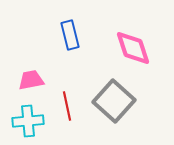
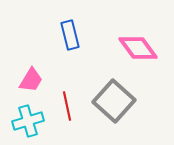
pink diamond: moved 5 px right; rotated 18 degrees counterclockwise
pink trapezoid: rotated 132 degrees clockwise
cyan cross: rotated 12 degrees counterclockwise
